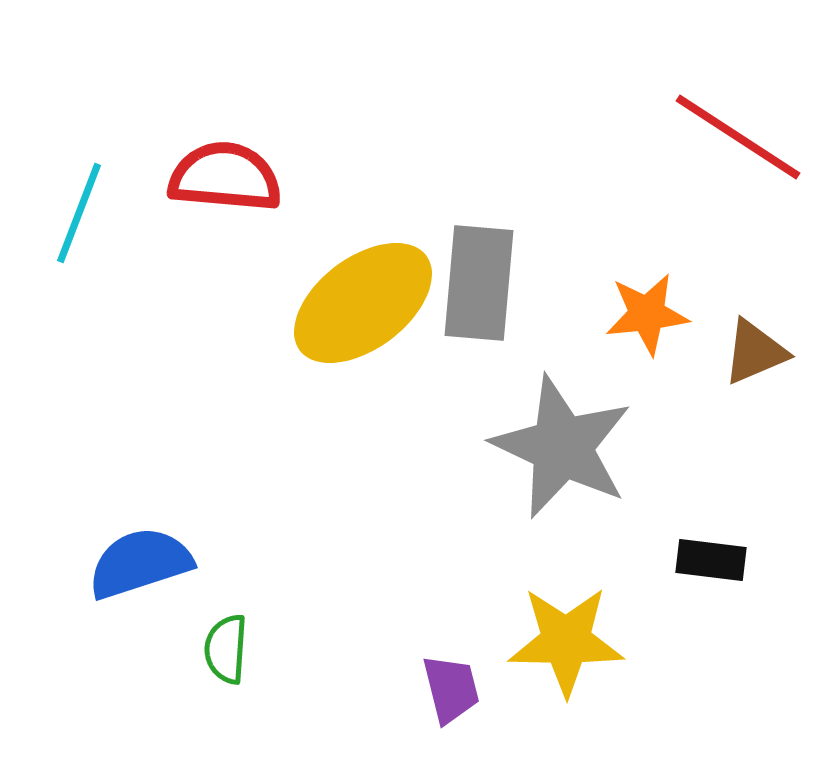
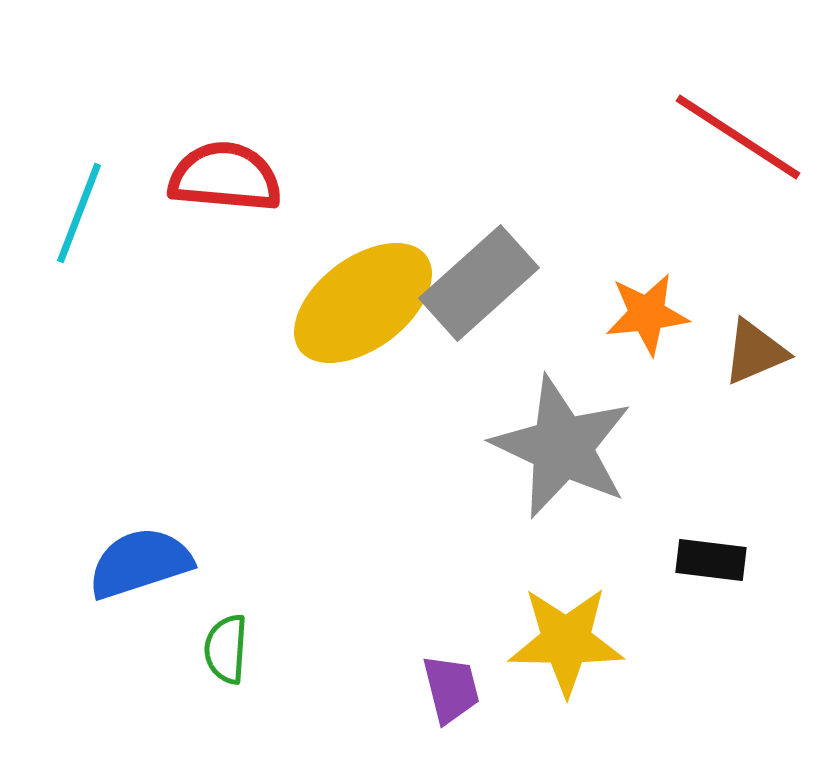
gray rectangle: rotated 43 degrees clockwise
